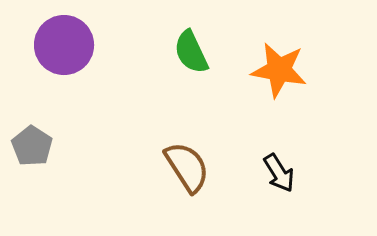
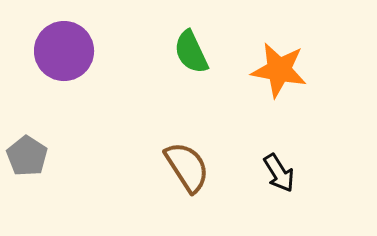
purple circle: moved 6 px down
gray pentagon: moved 5 px left, 10 px down
